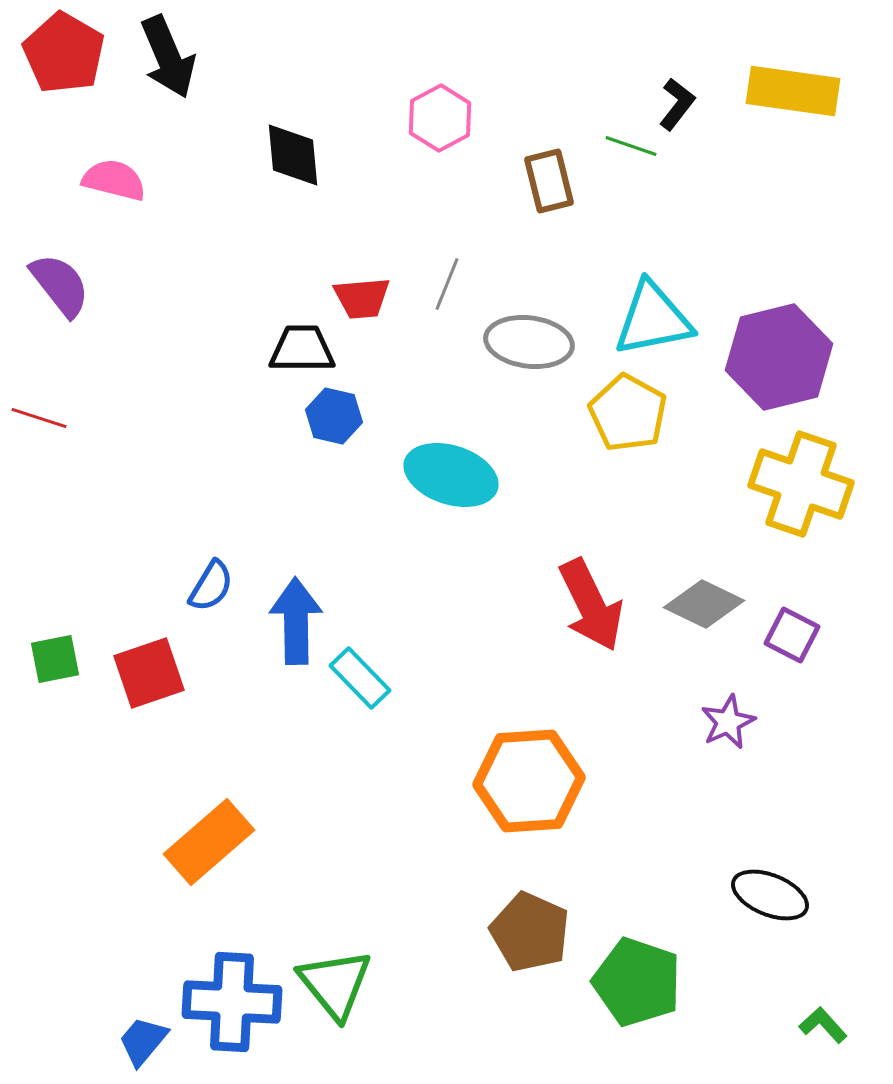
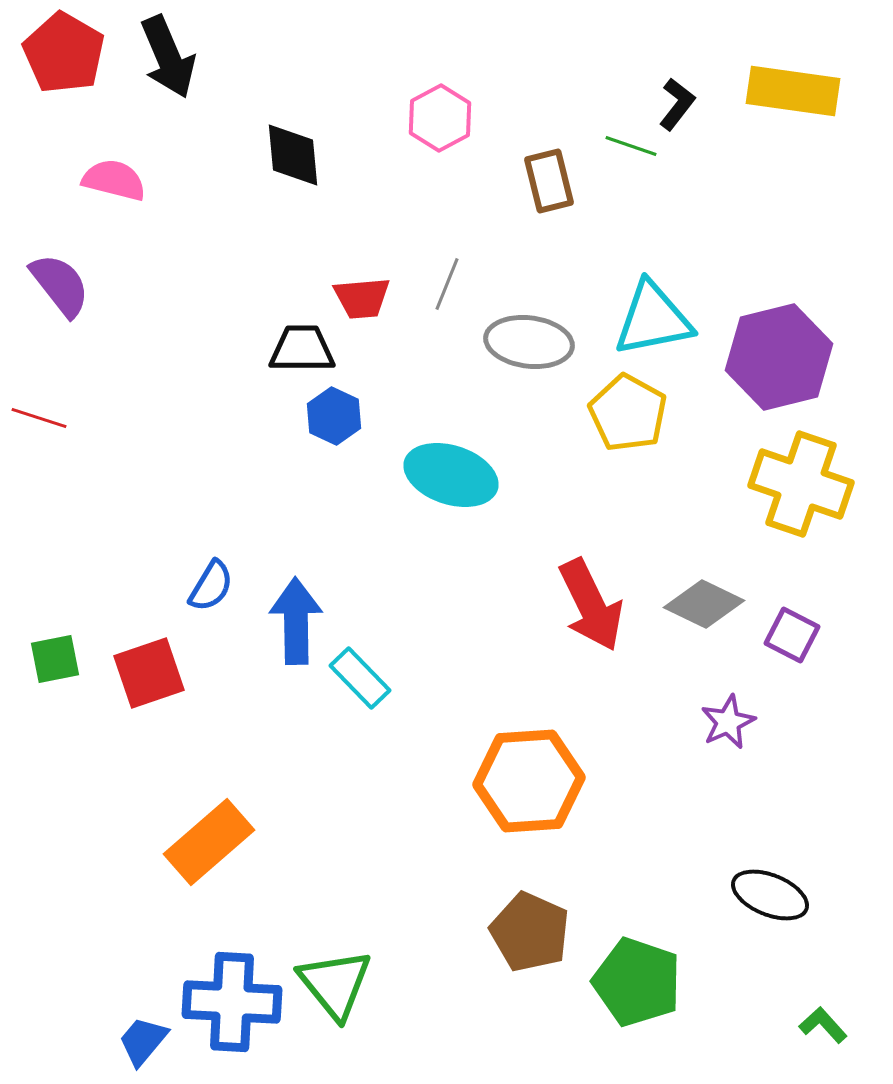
blue hexagon: rotated 12 degrees clockwise
